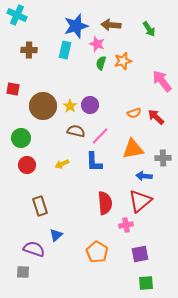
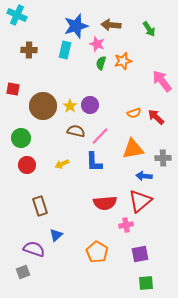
red semicircle: rotated 90 degrees clockwise
gray square: rotated 24 degrees counterclockwise
